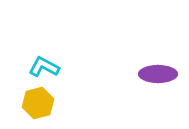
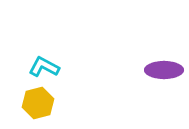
purple ellipse: moved 6 px right, 4 px up
